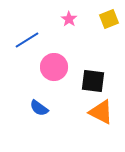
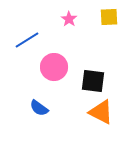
yellow square: moved 2 px up; rotated 18 degrees clockwise
